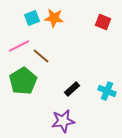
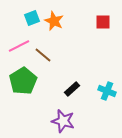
orange star: moved 3 px down; rotated 18 degrees clockwise
red square: rotated 21 degrees counterclockwise
brown line: moved 2 px right, 1 px up
purple star: rotated 25 degrees clockwise
